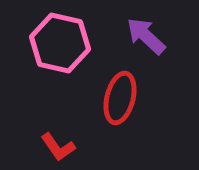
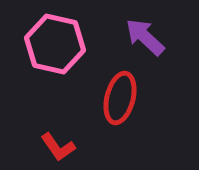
purple arrow: moved 1 px left, 1 px down
pink hexagon: moved 5 px left, 1 px down
